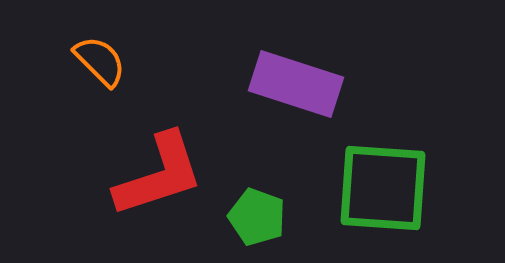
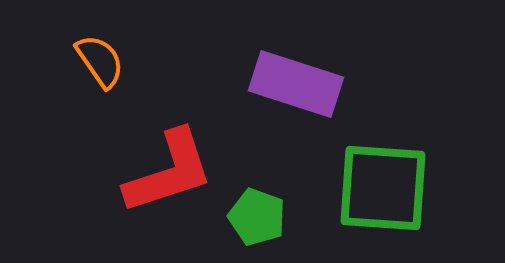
orange semicircle: rotated 10 degrees clockwise
red L-shape: moved 10 px right, 3 px up
